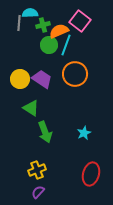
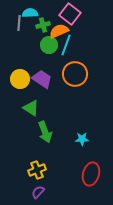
pink square: moved 10 px left, 7 px up
cyan star: moved 2 px left, 6 px down; rotated 24 degrees clockwise
